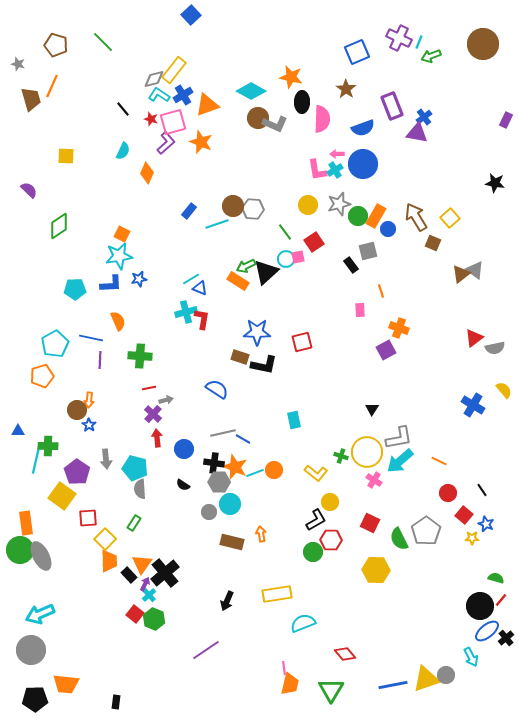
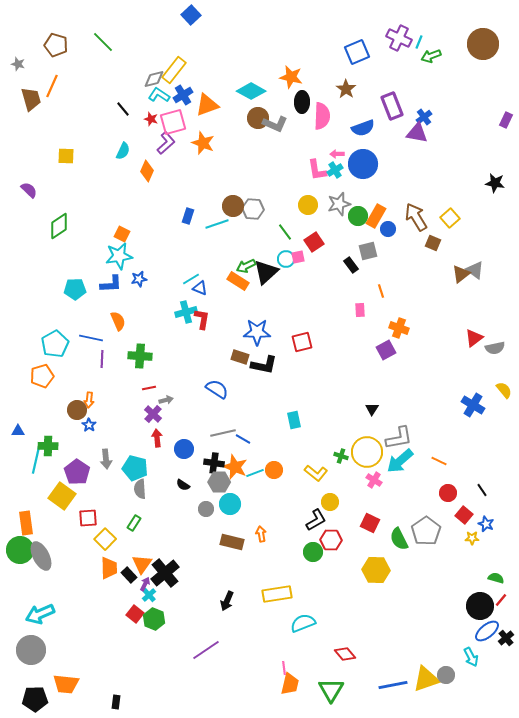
pink semicircle at (322, 119): moved 3 px up
orange star at (201, 142): moved 2 px right, 1 px down
orange diamond at (147, 173): moved 2 px up
blue rectangle at (189, 211): moved 1 px left, 5 px down; rotated 21 degrees counterclockwise
purple line at (100, 360): moved 2 px right, 1 px up
gray circle at (209, 512): moved 3 px left, 3 px up
orange trapezoid at (109, 561): moved 7 px down
